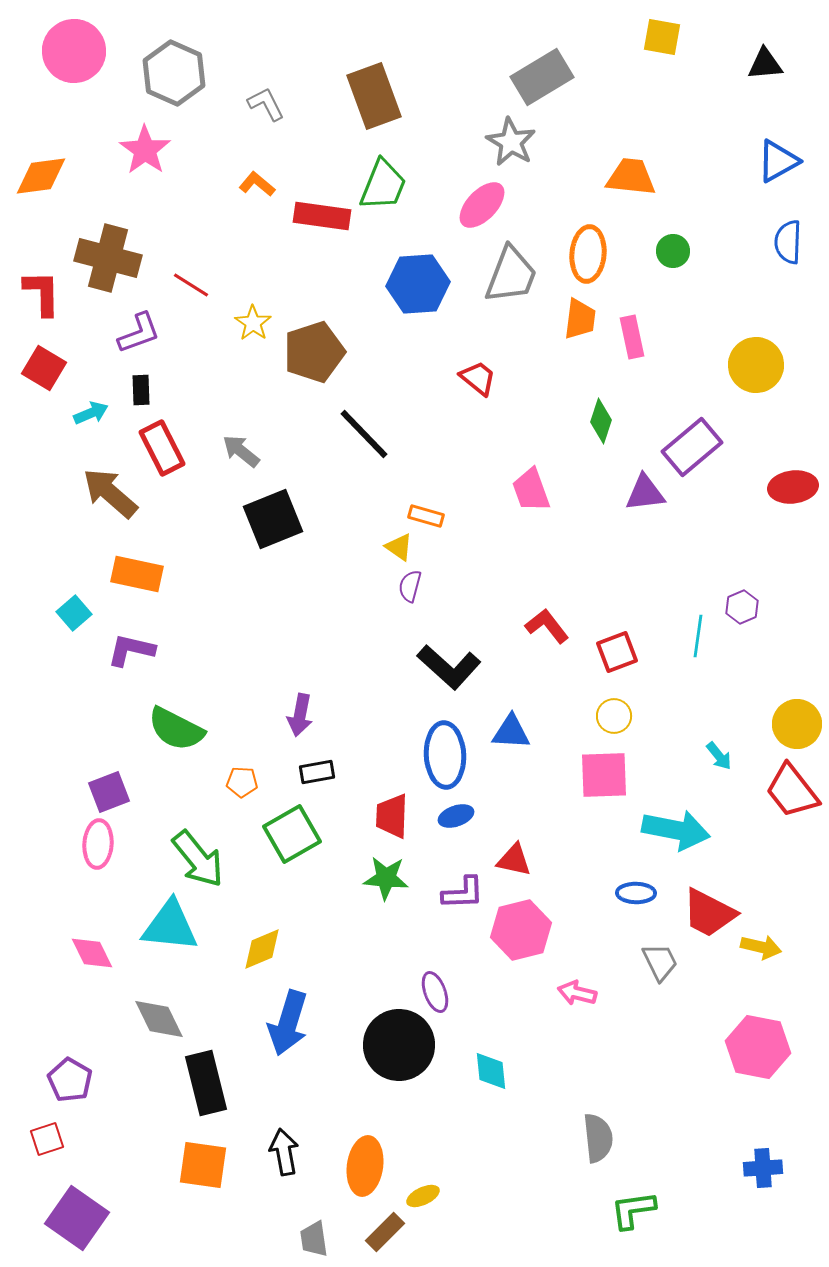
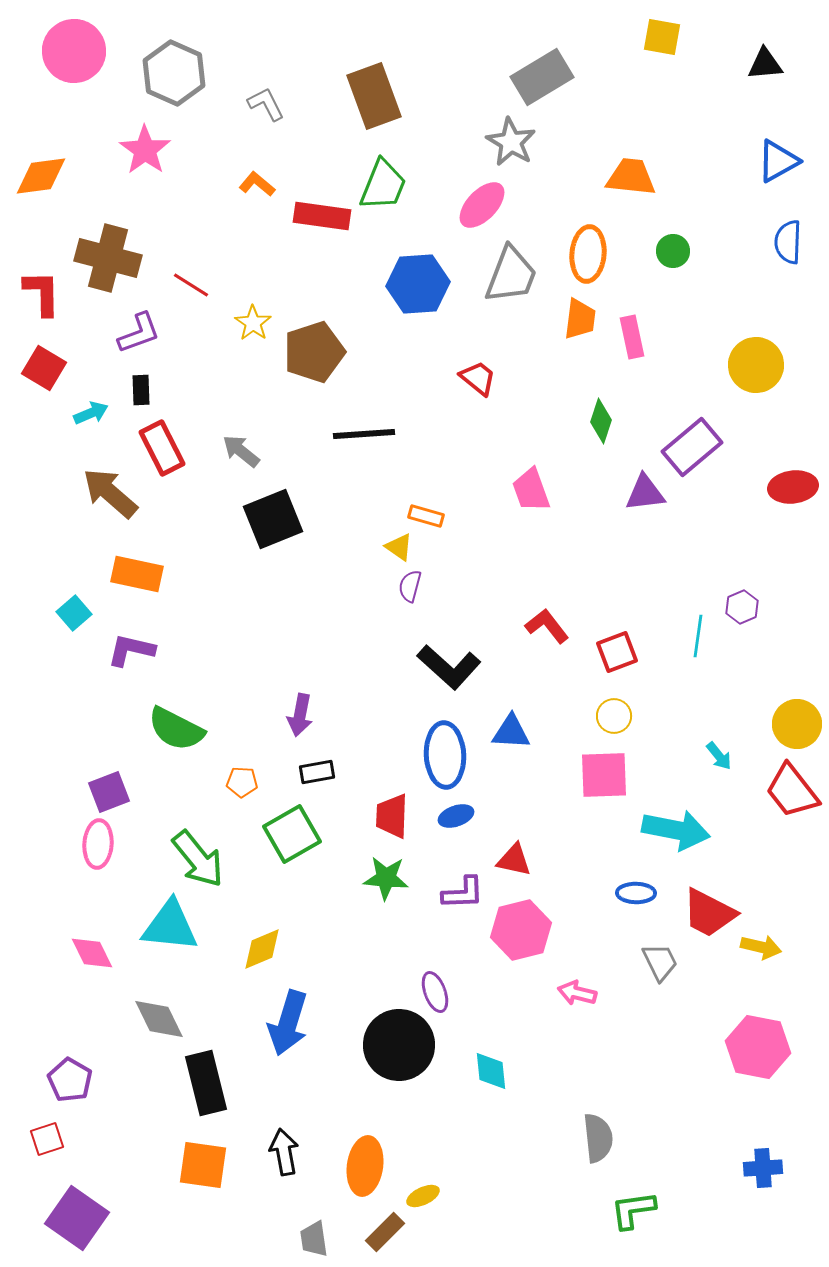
black line at (364, 434): rotated 50 degrees counterclockwise
